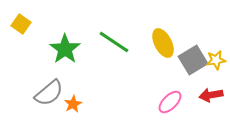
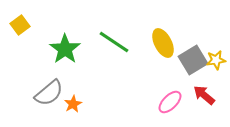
yellow square: moved 1 px left, 1 px down; rotated 18 degrees clockwise
red arrow: moved 7 px left; rotated 50 degrees clockwise
